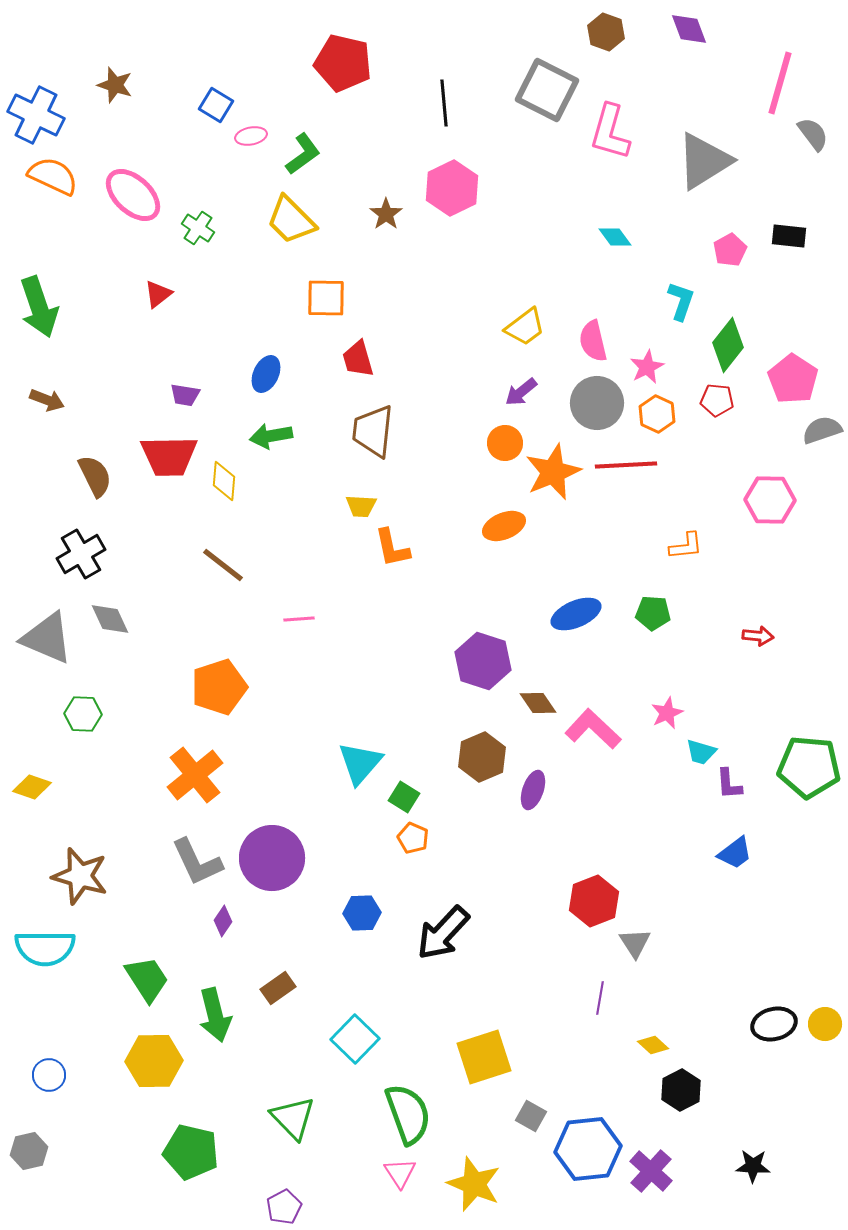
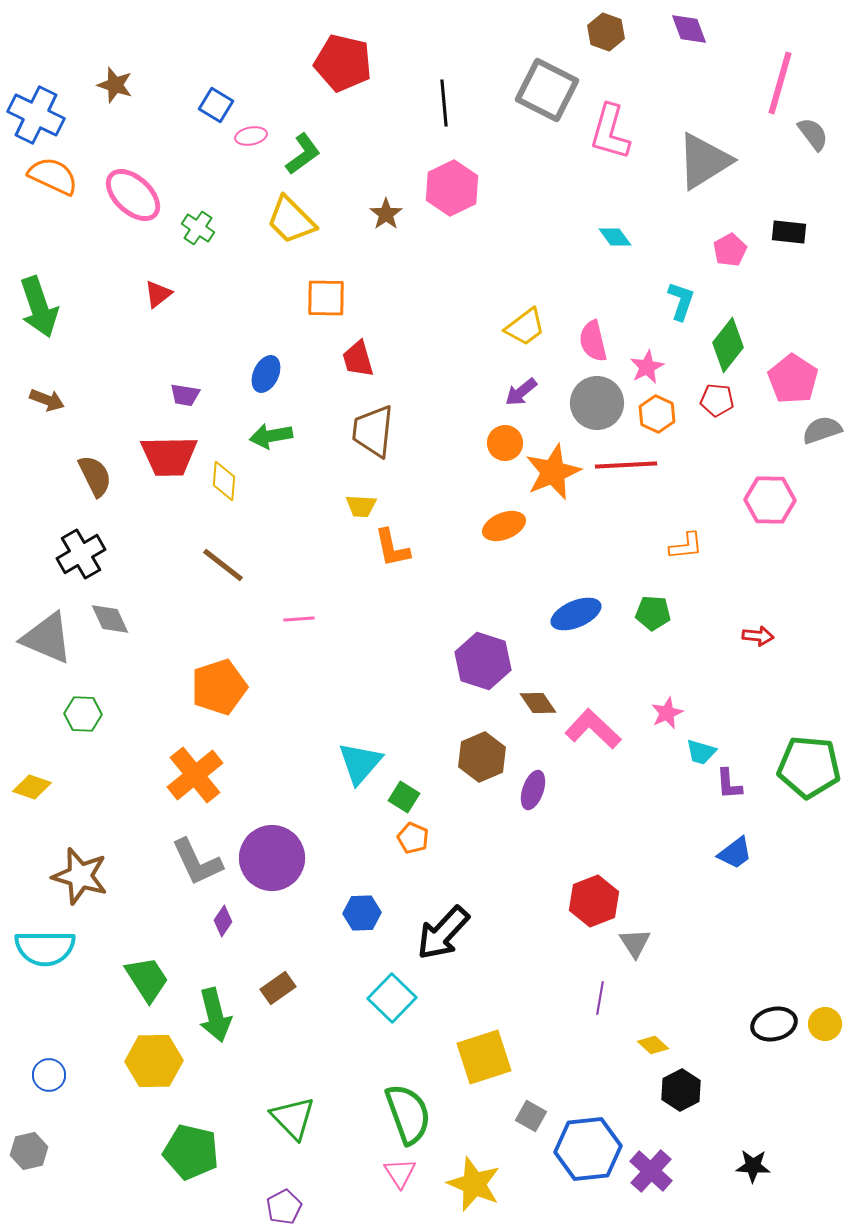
black rectangle at (789, 236): moved 4 px up
cyan square at (355, 1039): moved 37 px right, 41 px up
